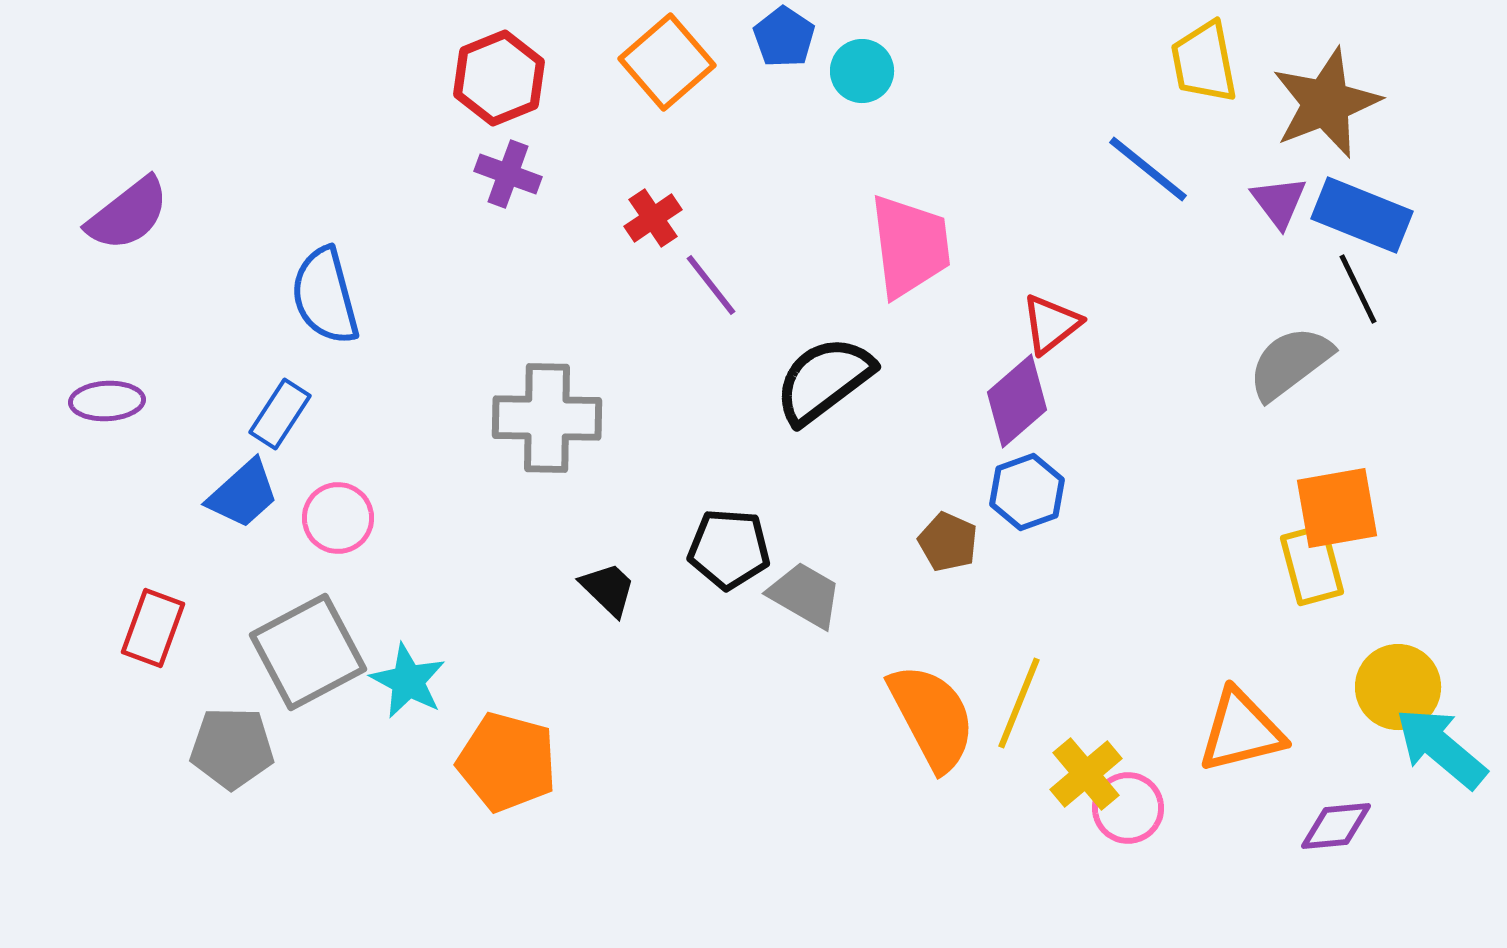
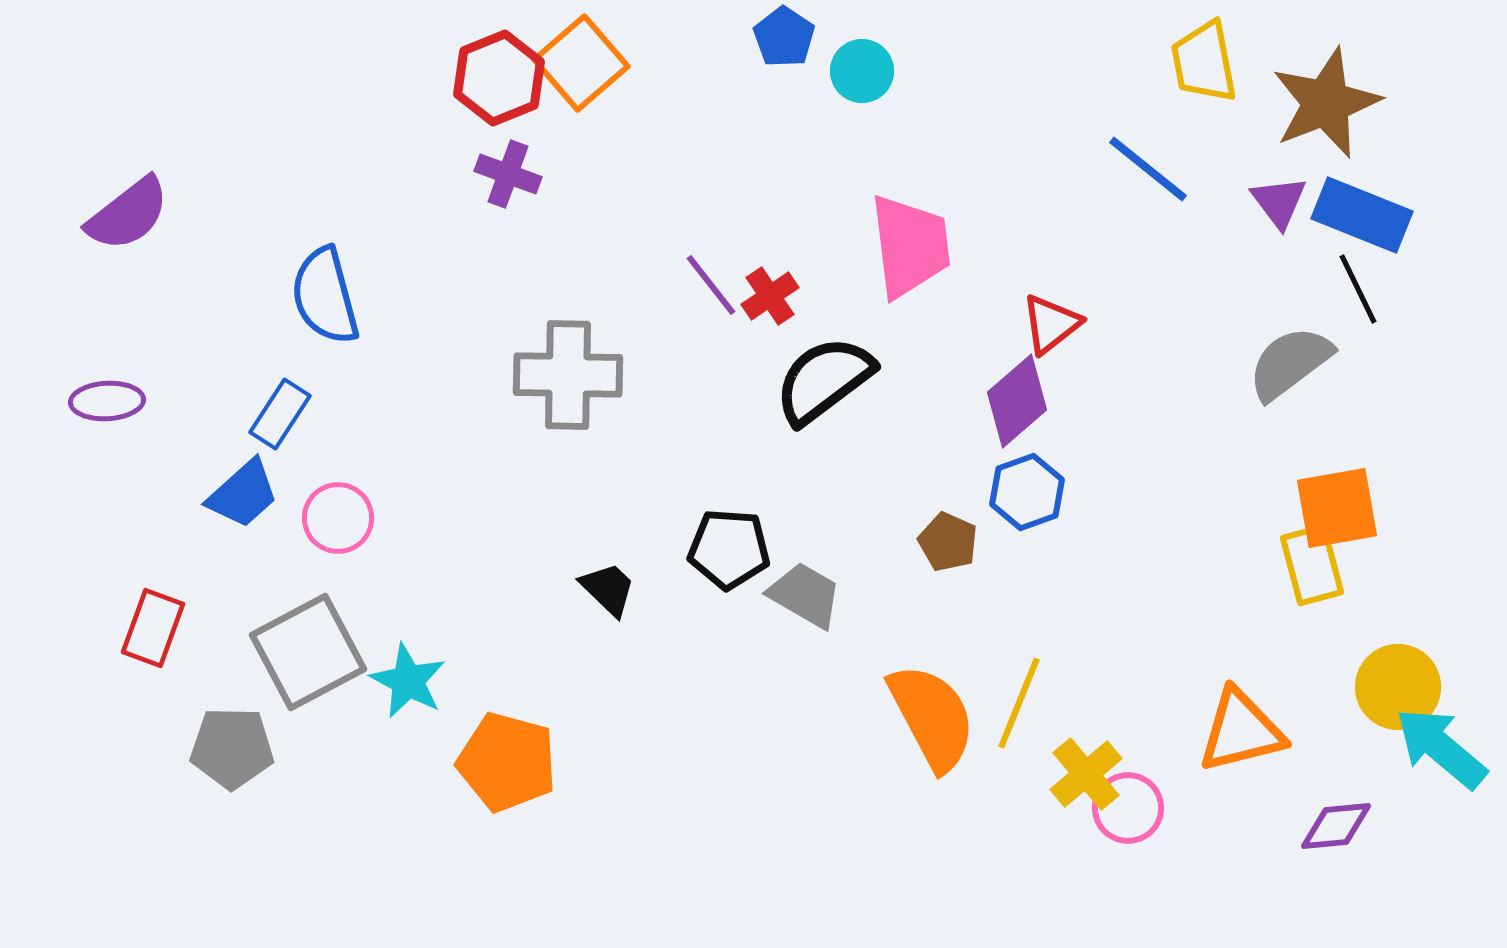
orange square at (667, 62): moved 86 px left, 1 px down
red cross at (653, 218): moved 117 px right, 78 px down
gray cross at (547, 418): moved 21 px right, 43 px up
